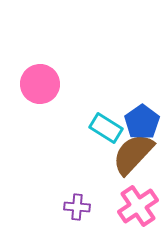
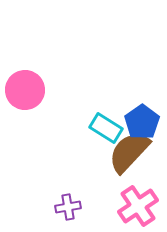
pink circle: moved 15 px left, 6 px down
brown semicircle: moved 4 px left, 2 px up
purple cross: moved 9 px left; rotated 15 degrees counterclockwise
